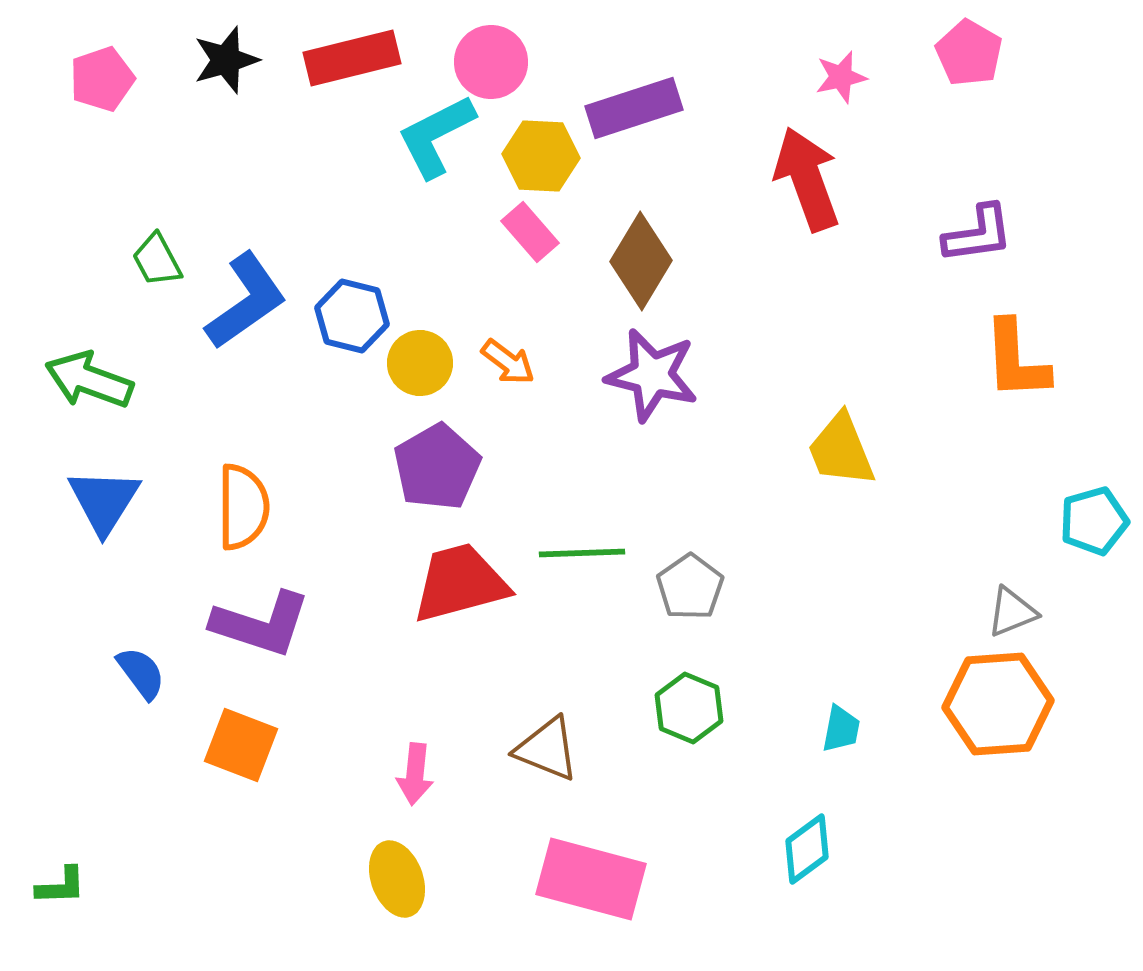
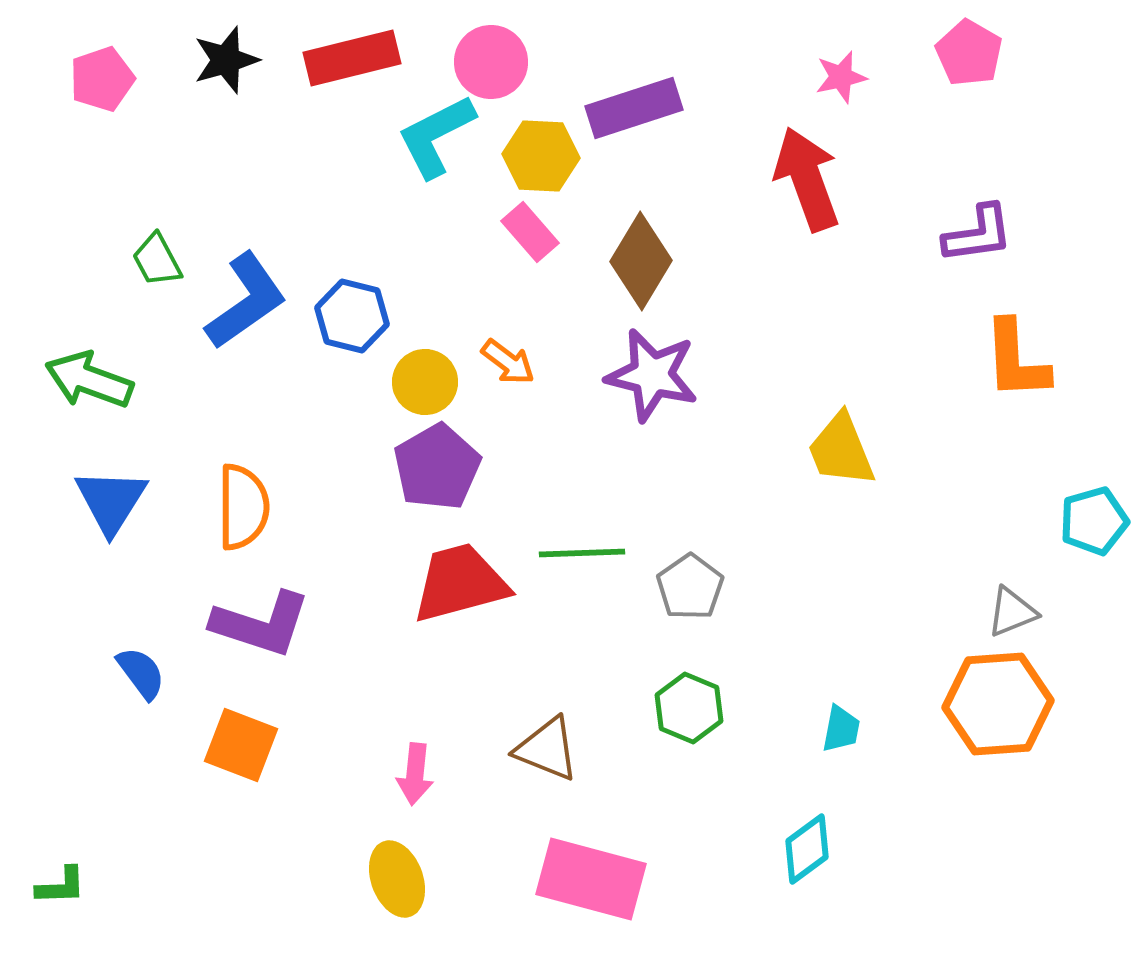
yellow circle at (420, 363): moved 5 px right, 19 px down
blue triangle at (104, 501): moved 7 px right
